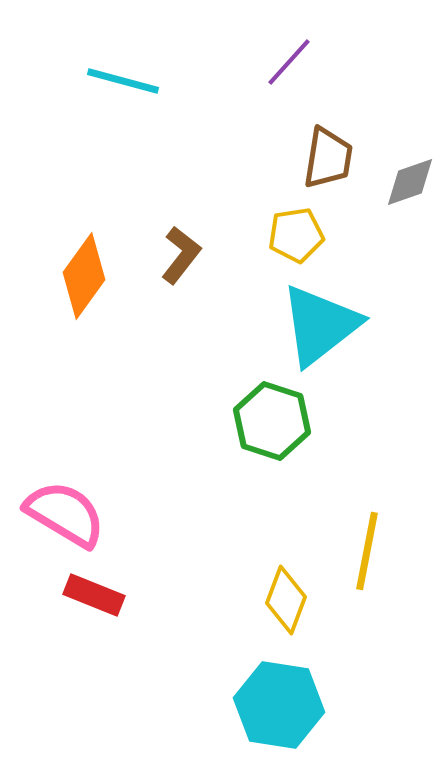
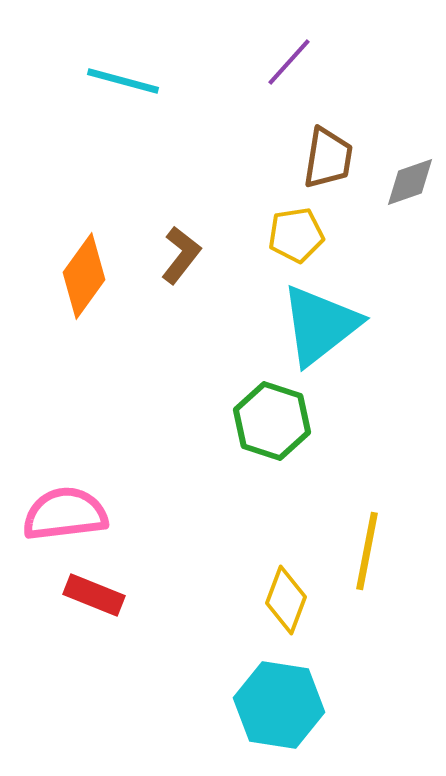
pink semicircle: rotated 38 degrees counterclockwise
